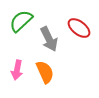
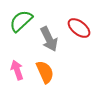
pink arrow: rotated 150 degrees clockwise
